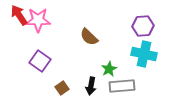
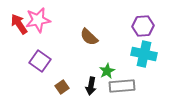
red arrow: moved 9 px down
pink star: rotated 10 degrees counterclockwise
green star: moved 2 px left, 2 px down
brown square: moved 1 px up
